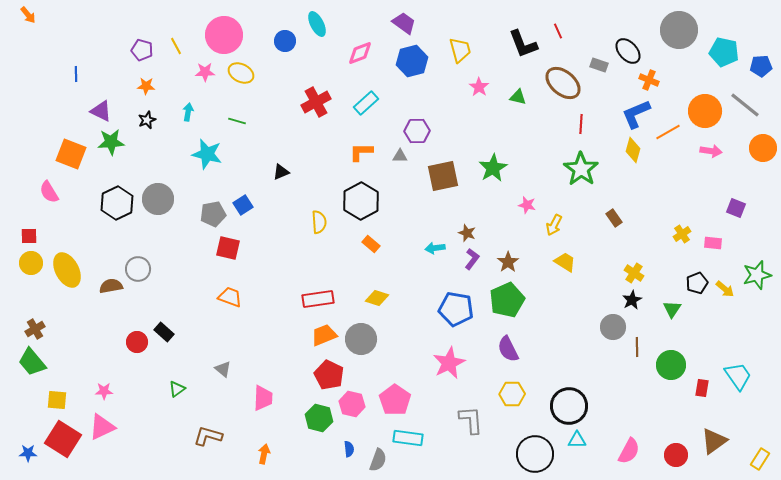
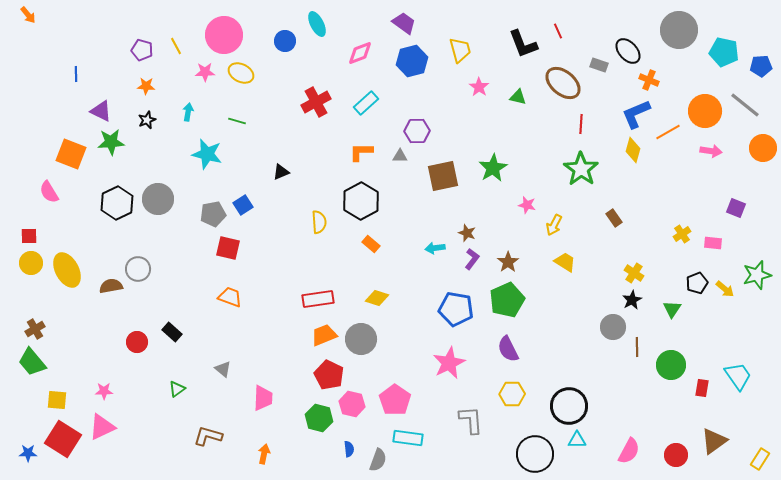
black rectangle at (164, 332): moved 8 px right
